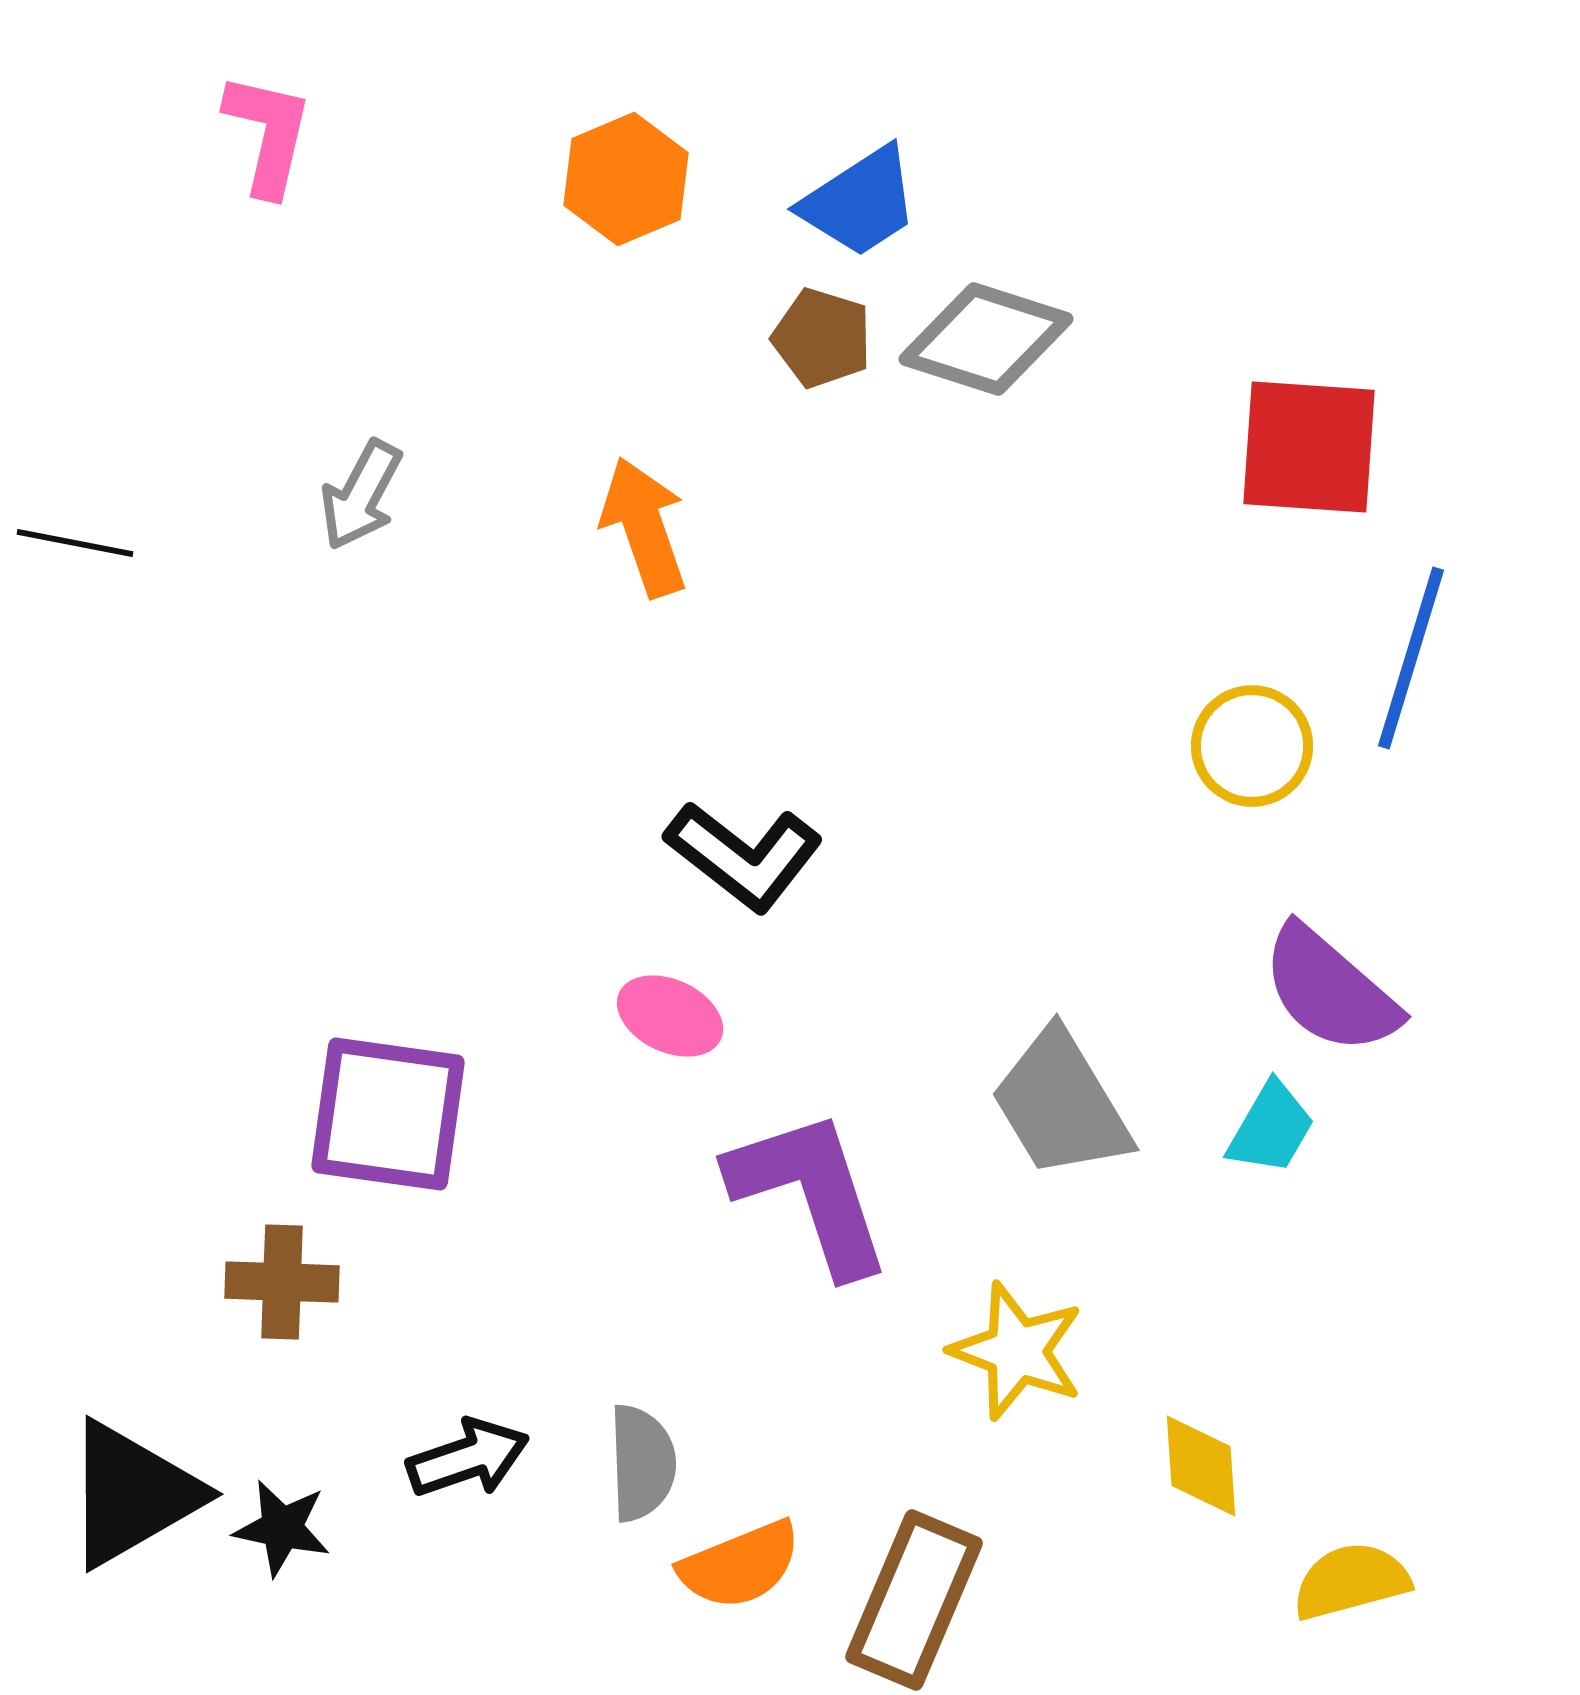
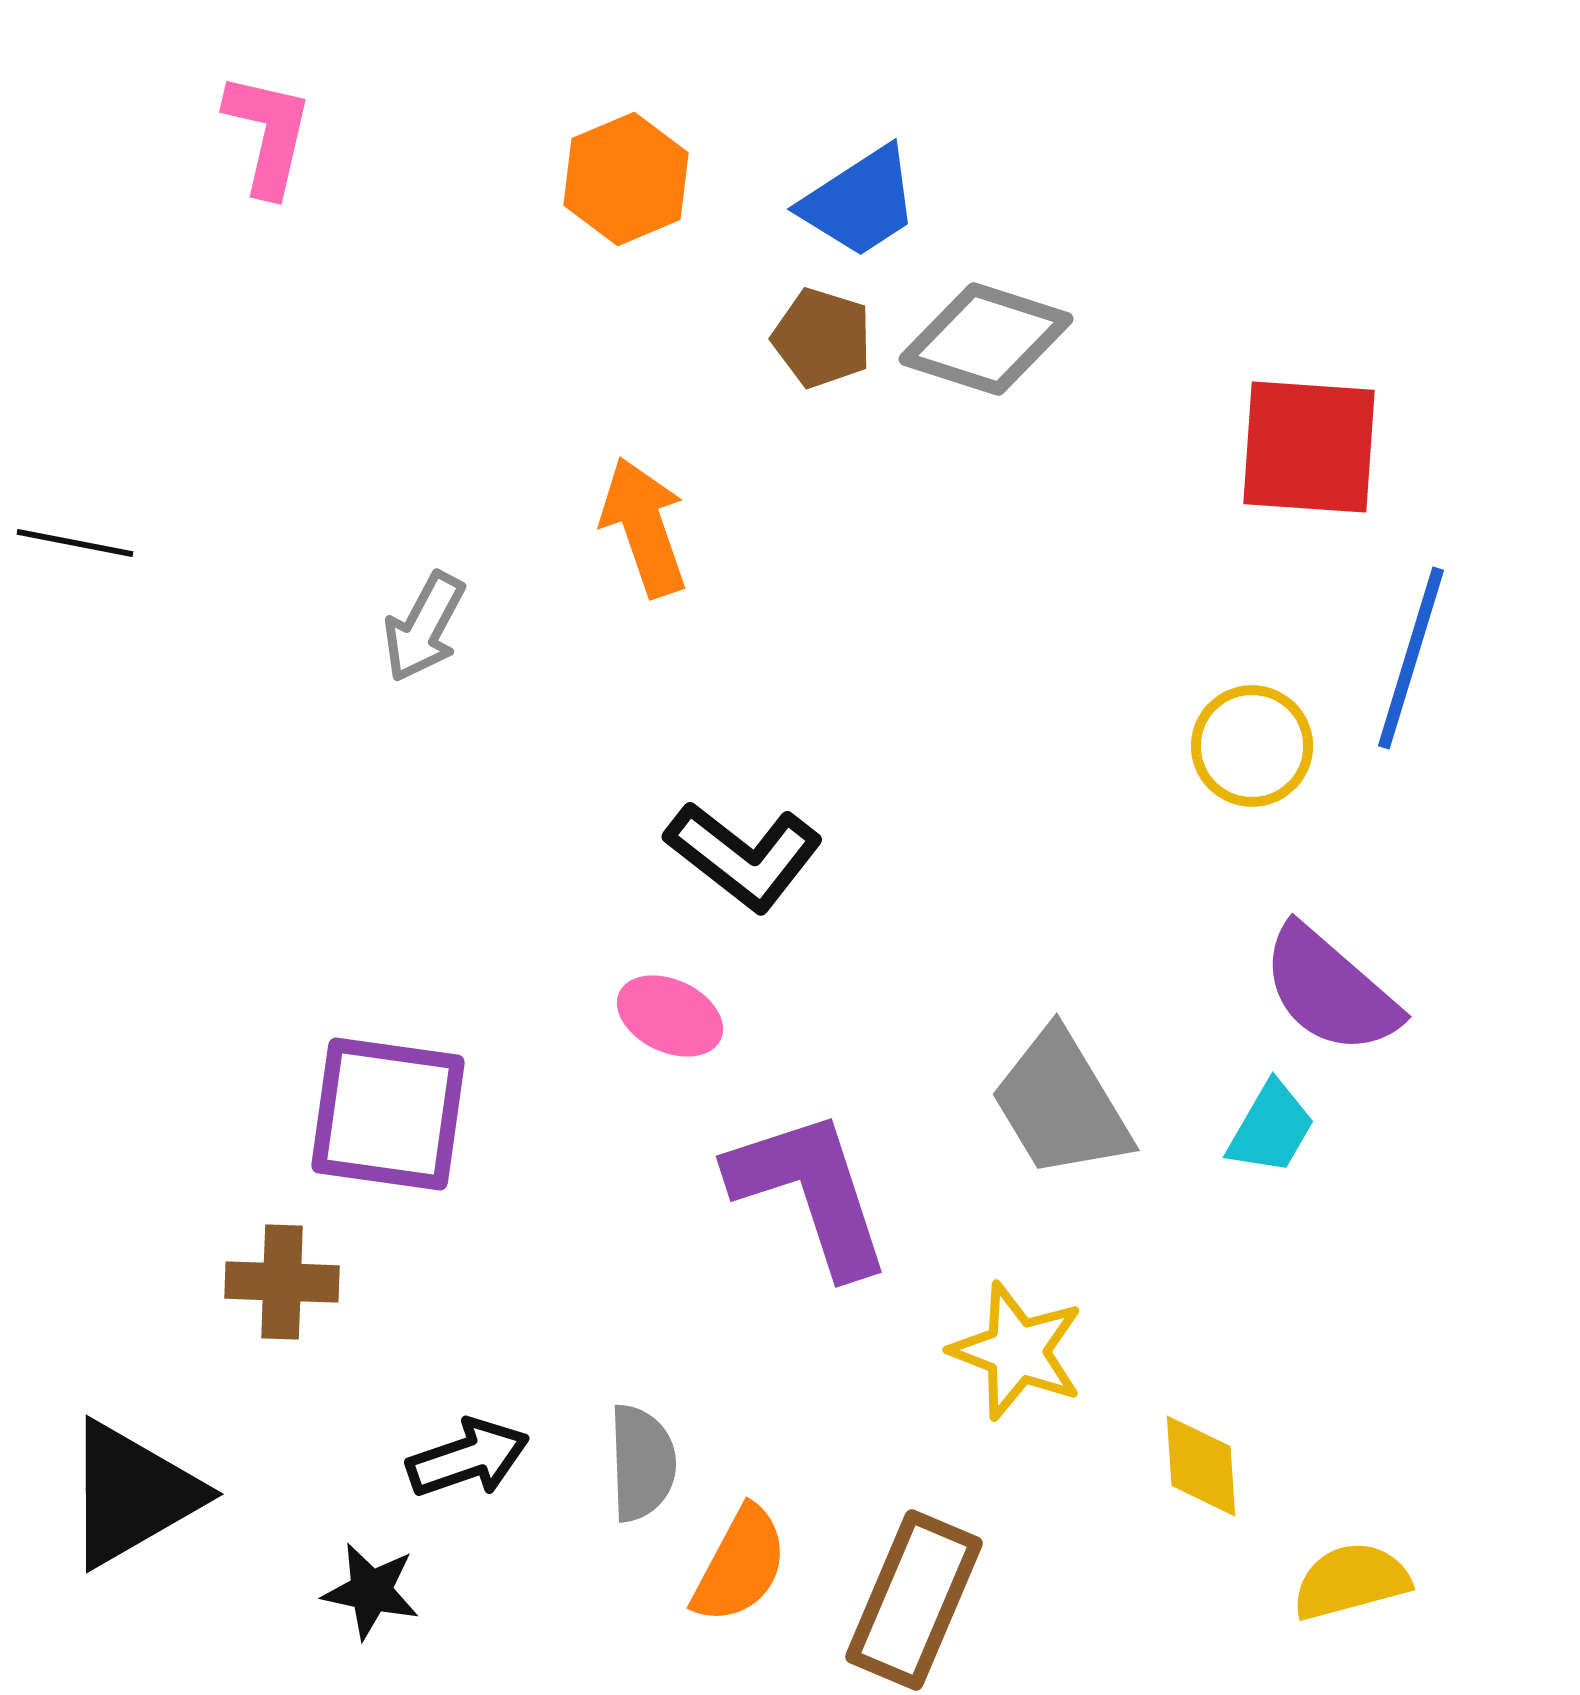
gray arrow: moved 63 px right, 132 px down
black star: moved 89 px right, 63 px down
orange semicircle: rotated 40 degrees counterclockwise
